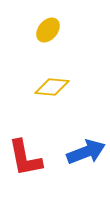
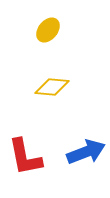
red L-shape: moved 1 px up
